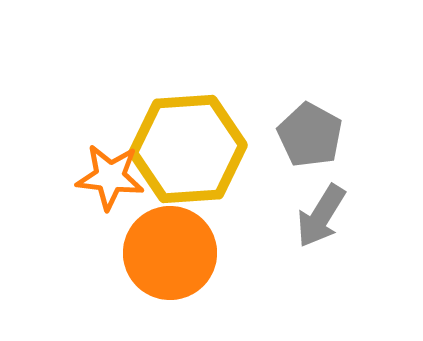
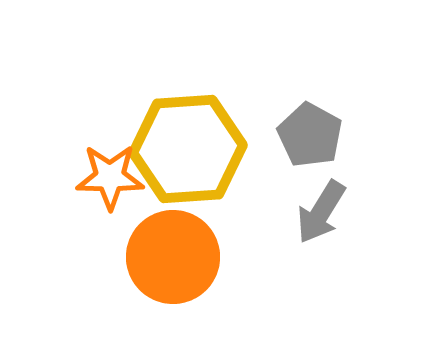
orange star: rotated 6 degrees counterclockwise
gray arrow: moved 4 px up
orange circle: moved 3 px right, 4 px down
